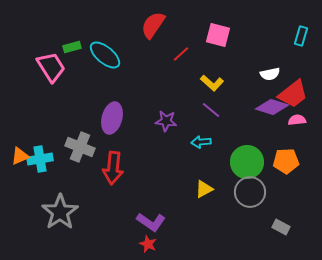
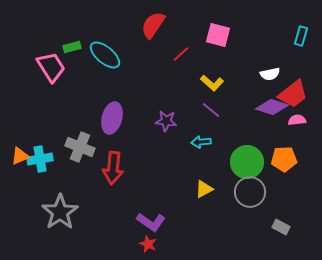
orange pentagon: moved 2 px left, 2 px up
